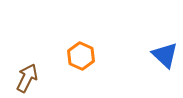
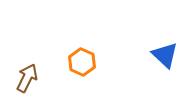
orange hexagon: moved 1 px right, 6 px down
